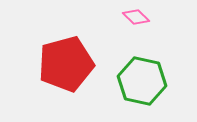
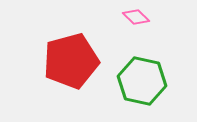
red pentagon: moved 5 px right, 3 px up
